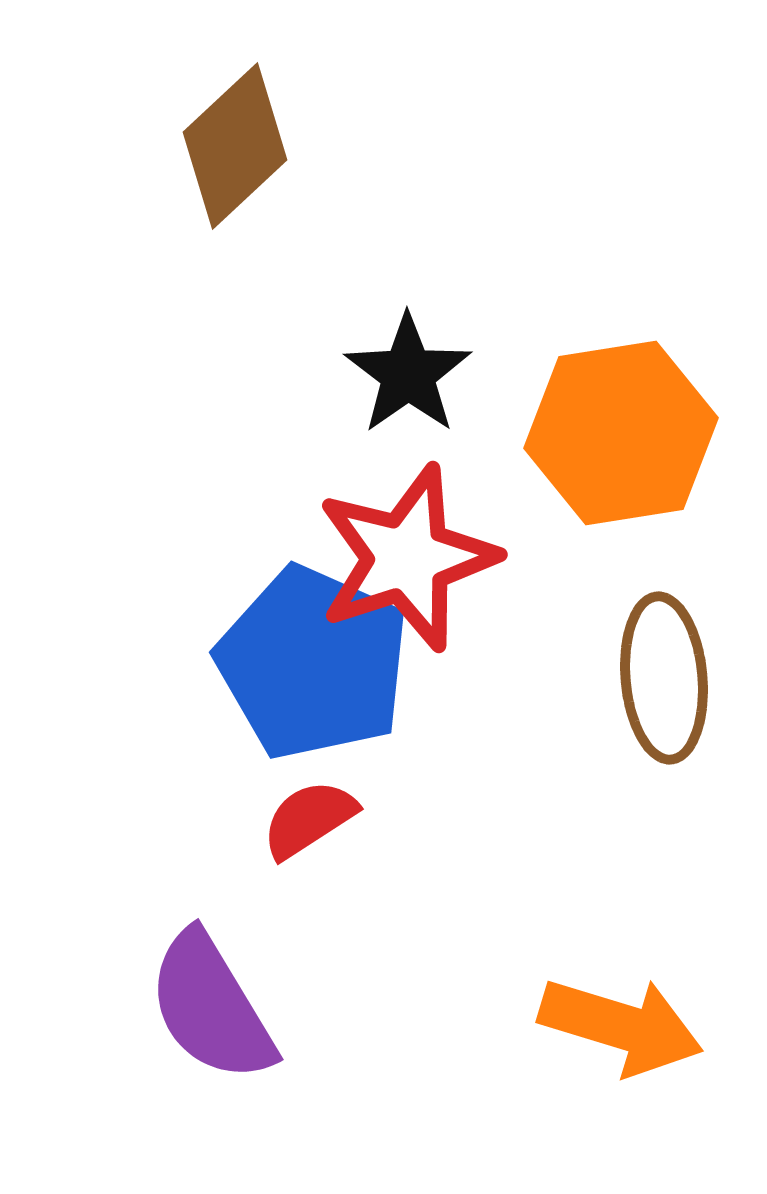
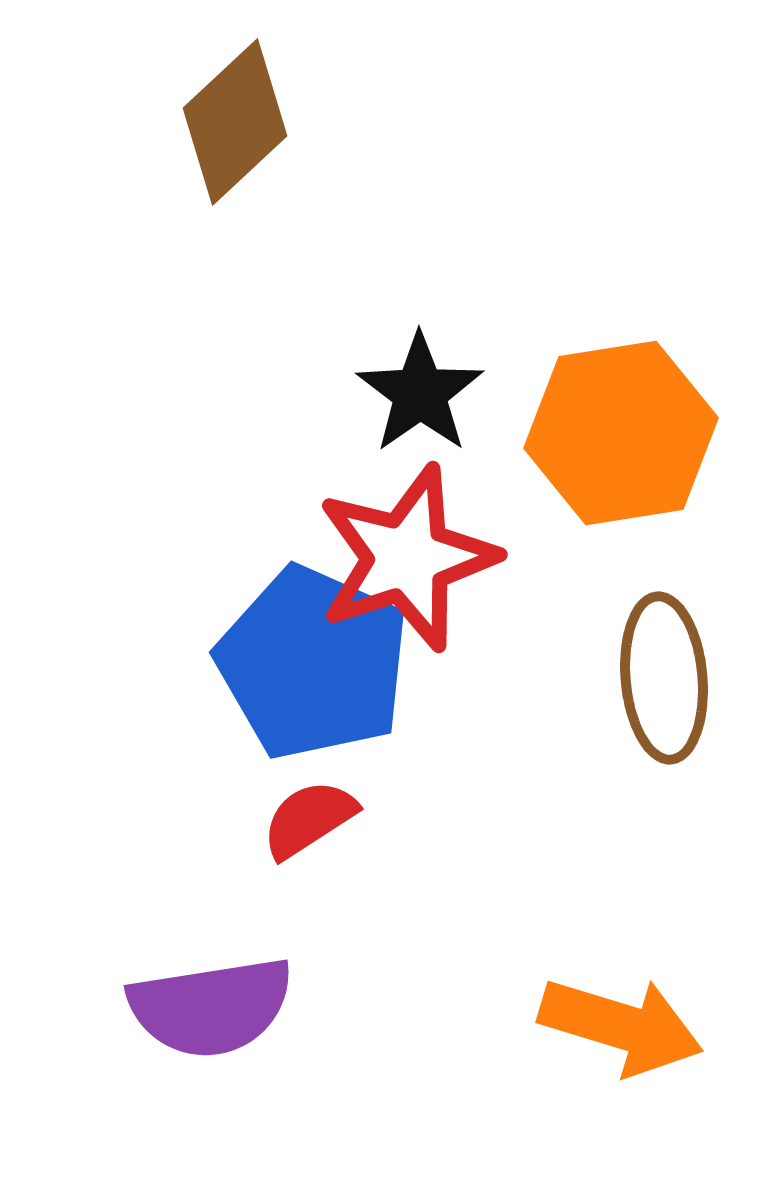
brown diamond: moved 24 px up
black star: moved 12 px right, 19 px down
purple semicircle: rotated 68 degrees counterclockwise
